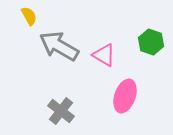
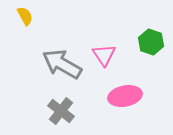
yellow semicircle: moved 4 px left
gray arrow: moved 3 px right, 18 px down
pink triangle: rotated 25 degrees clockwise
pink ellipse: rotated 60 degrees clockwise
